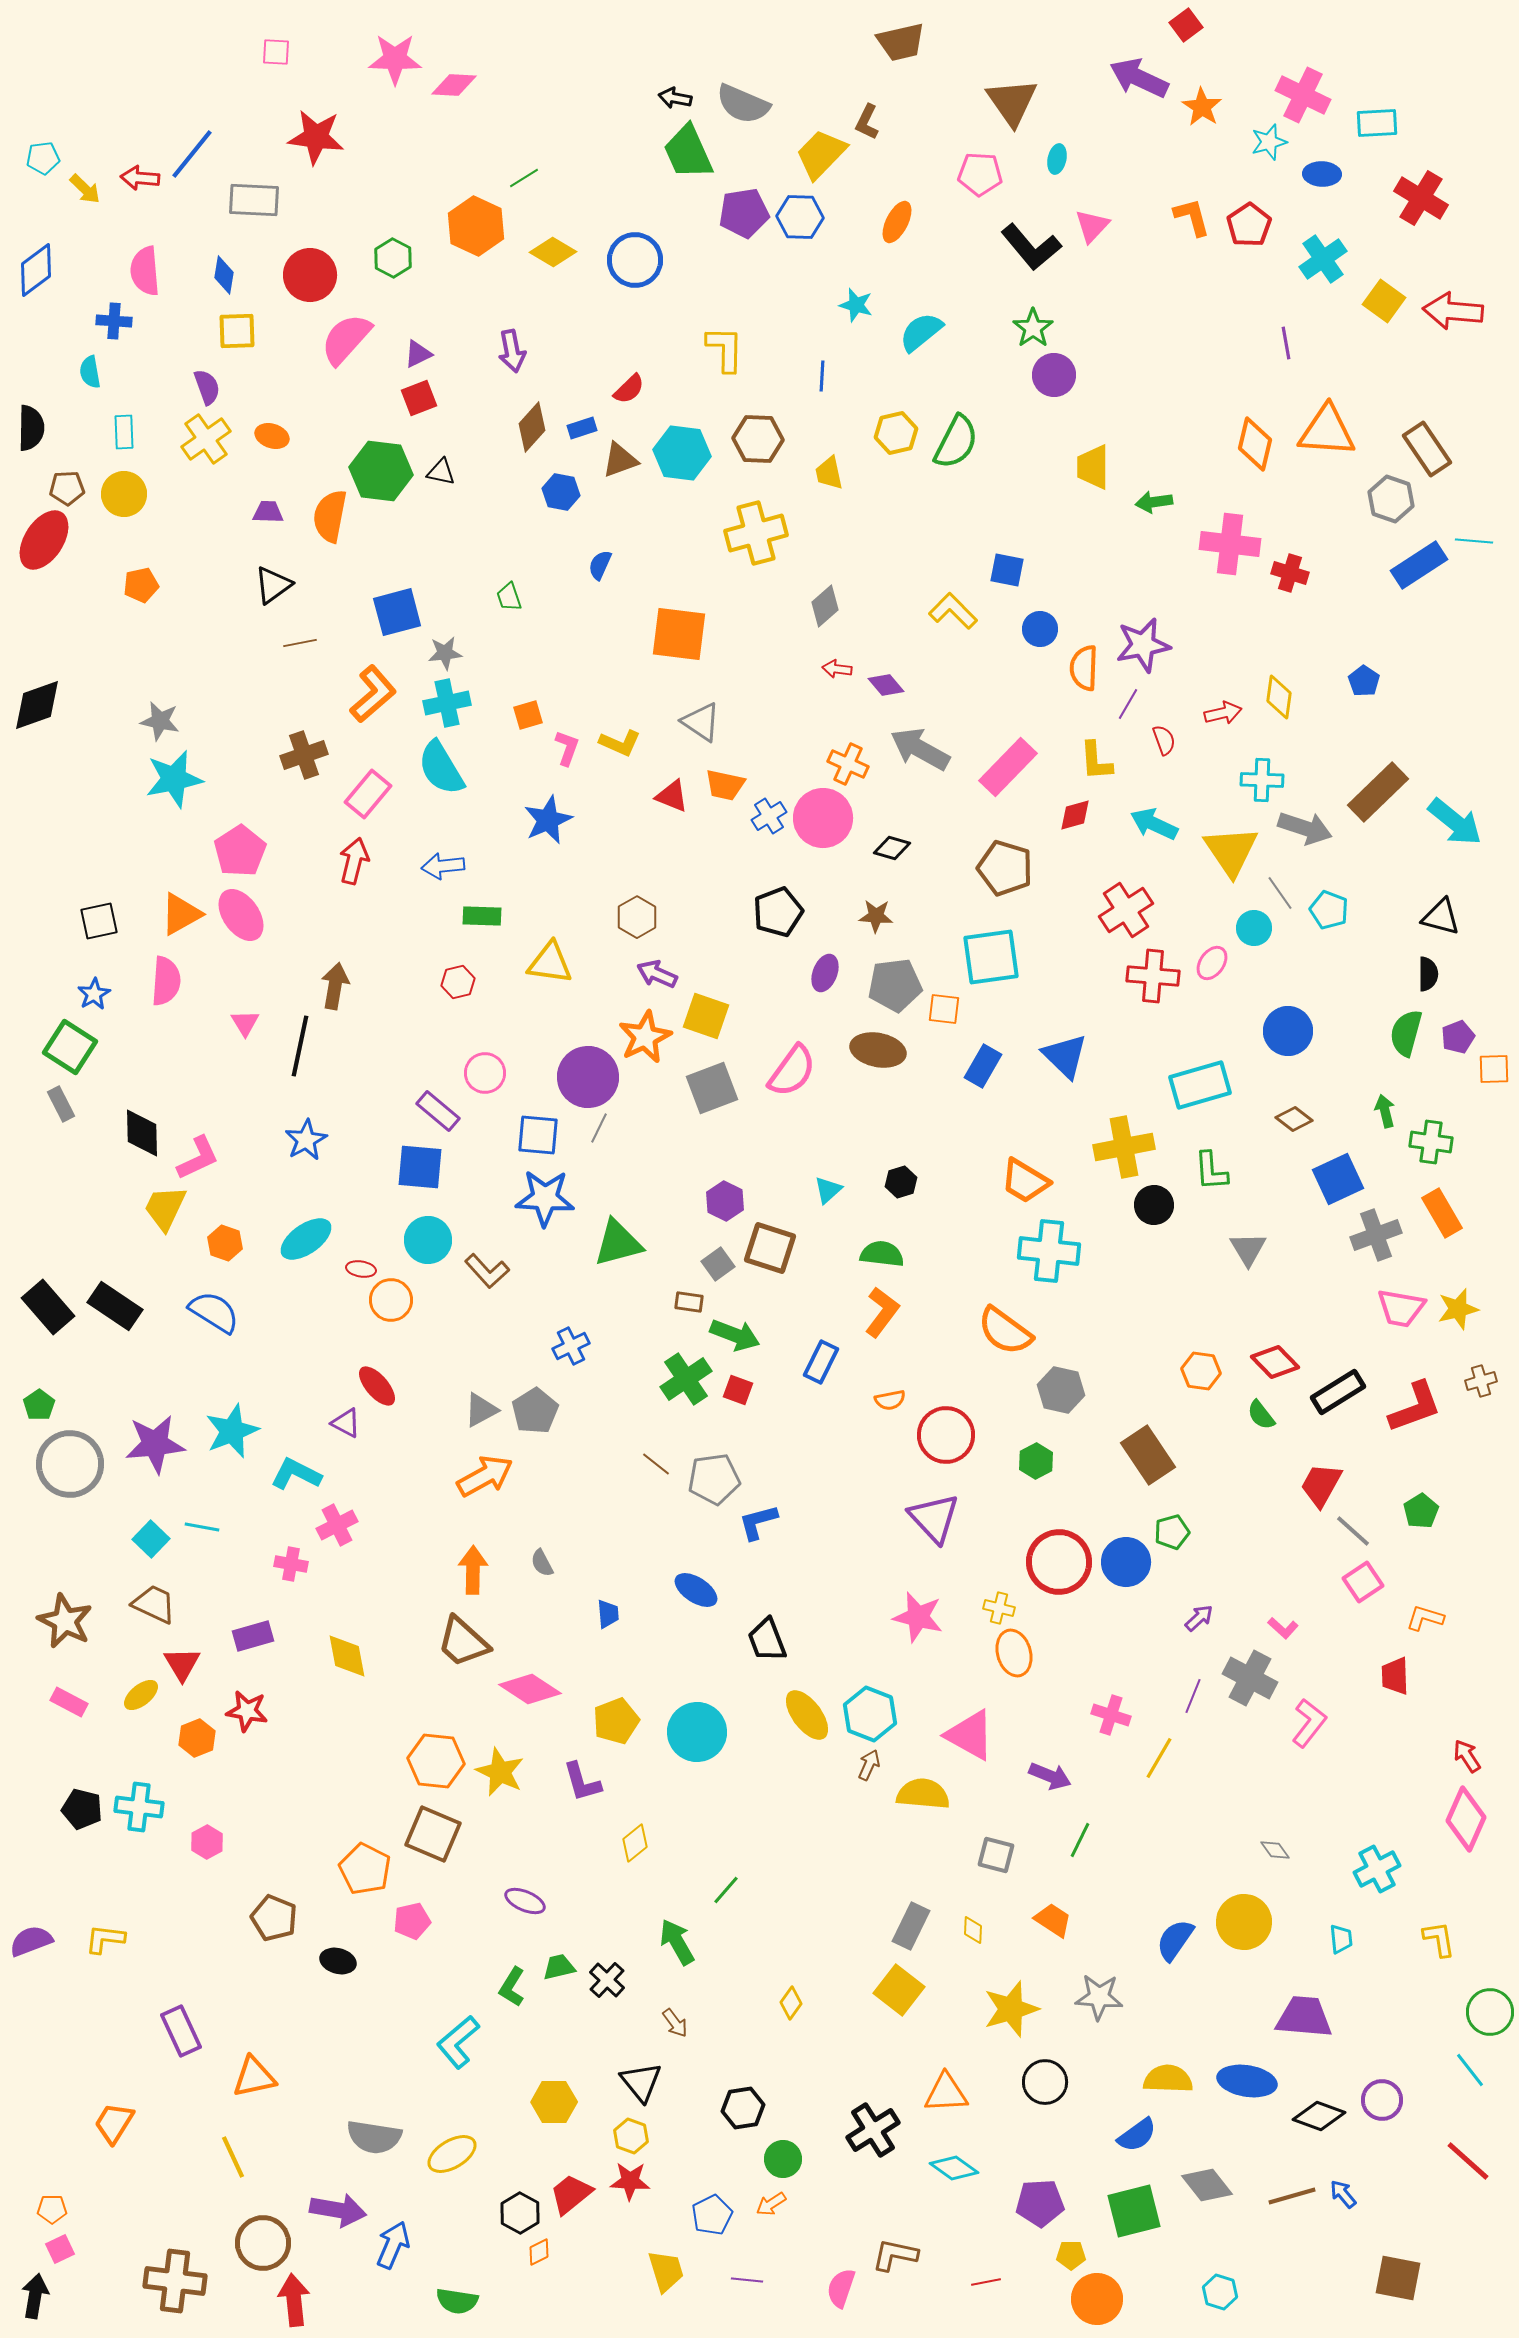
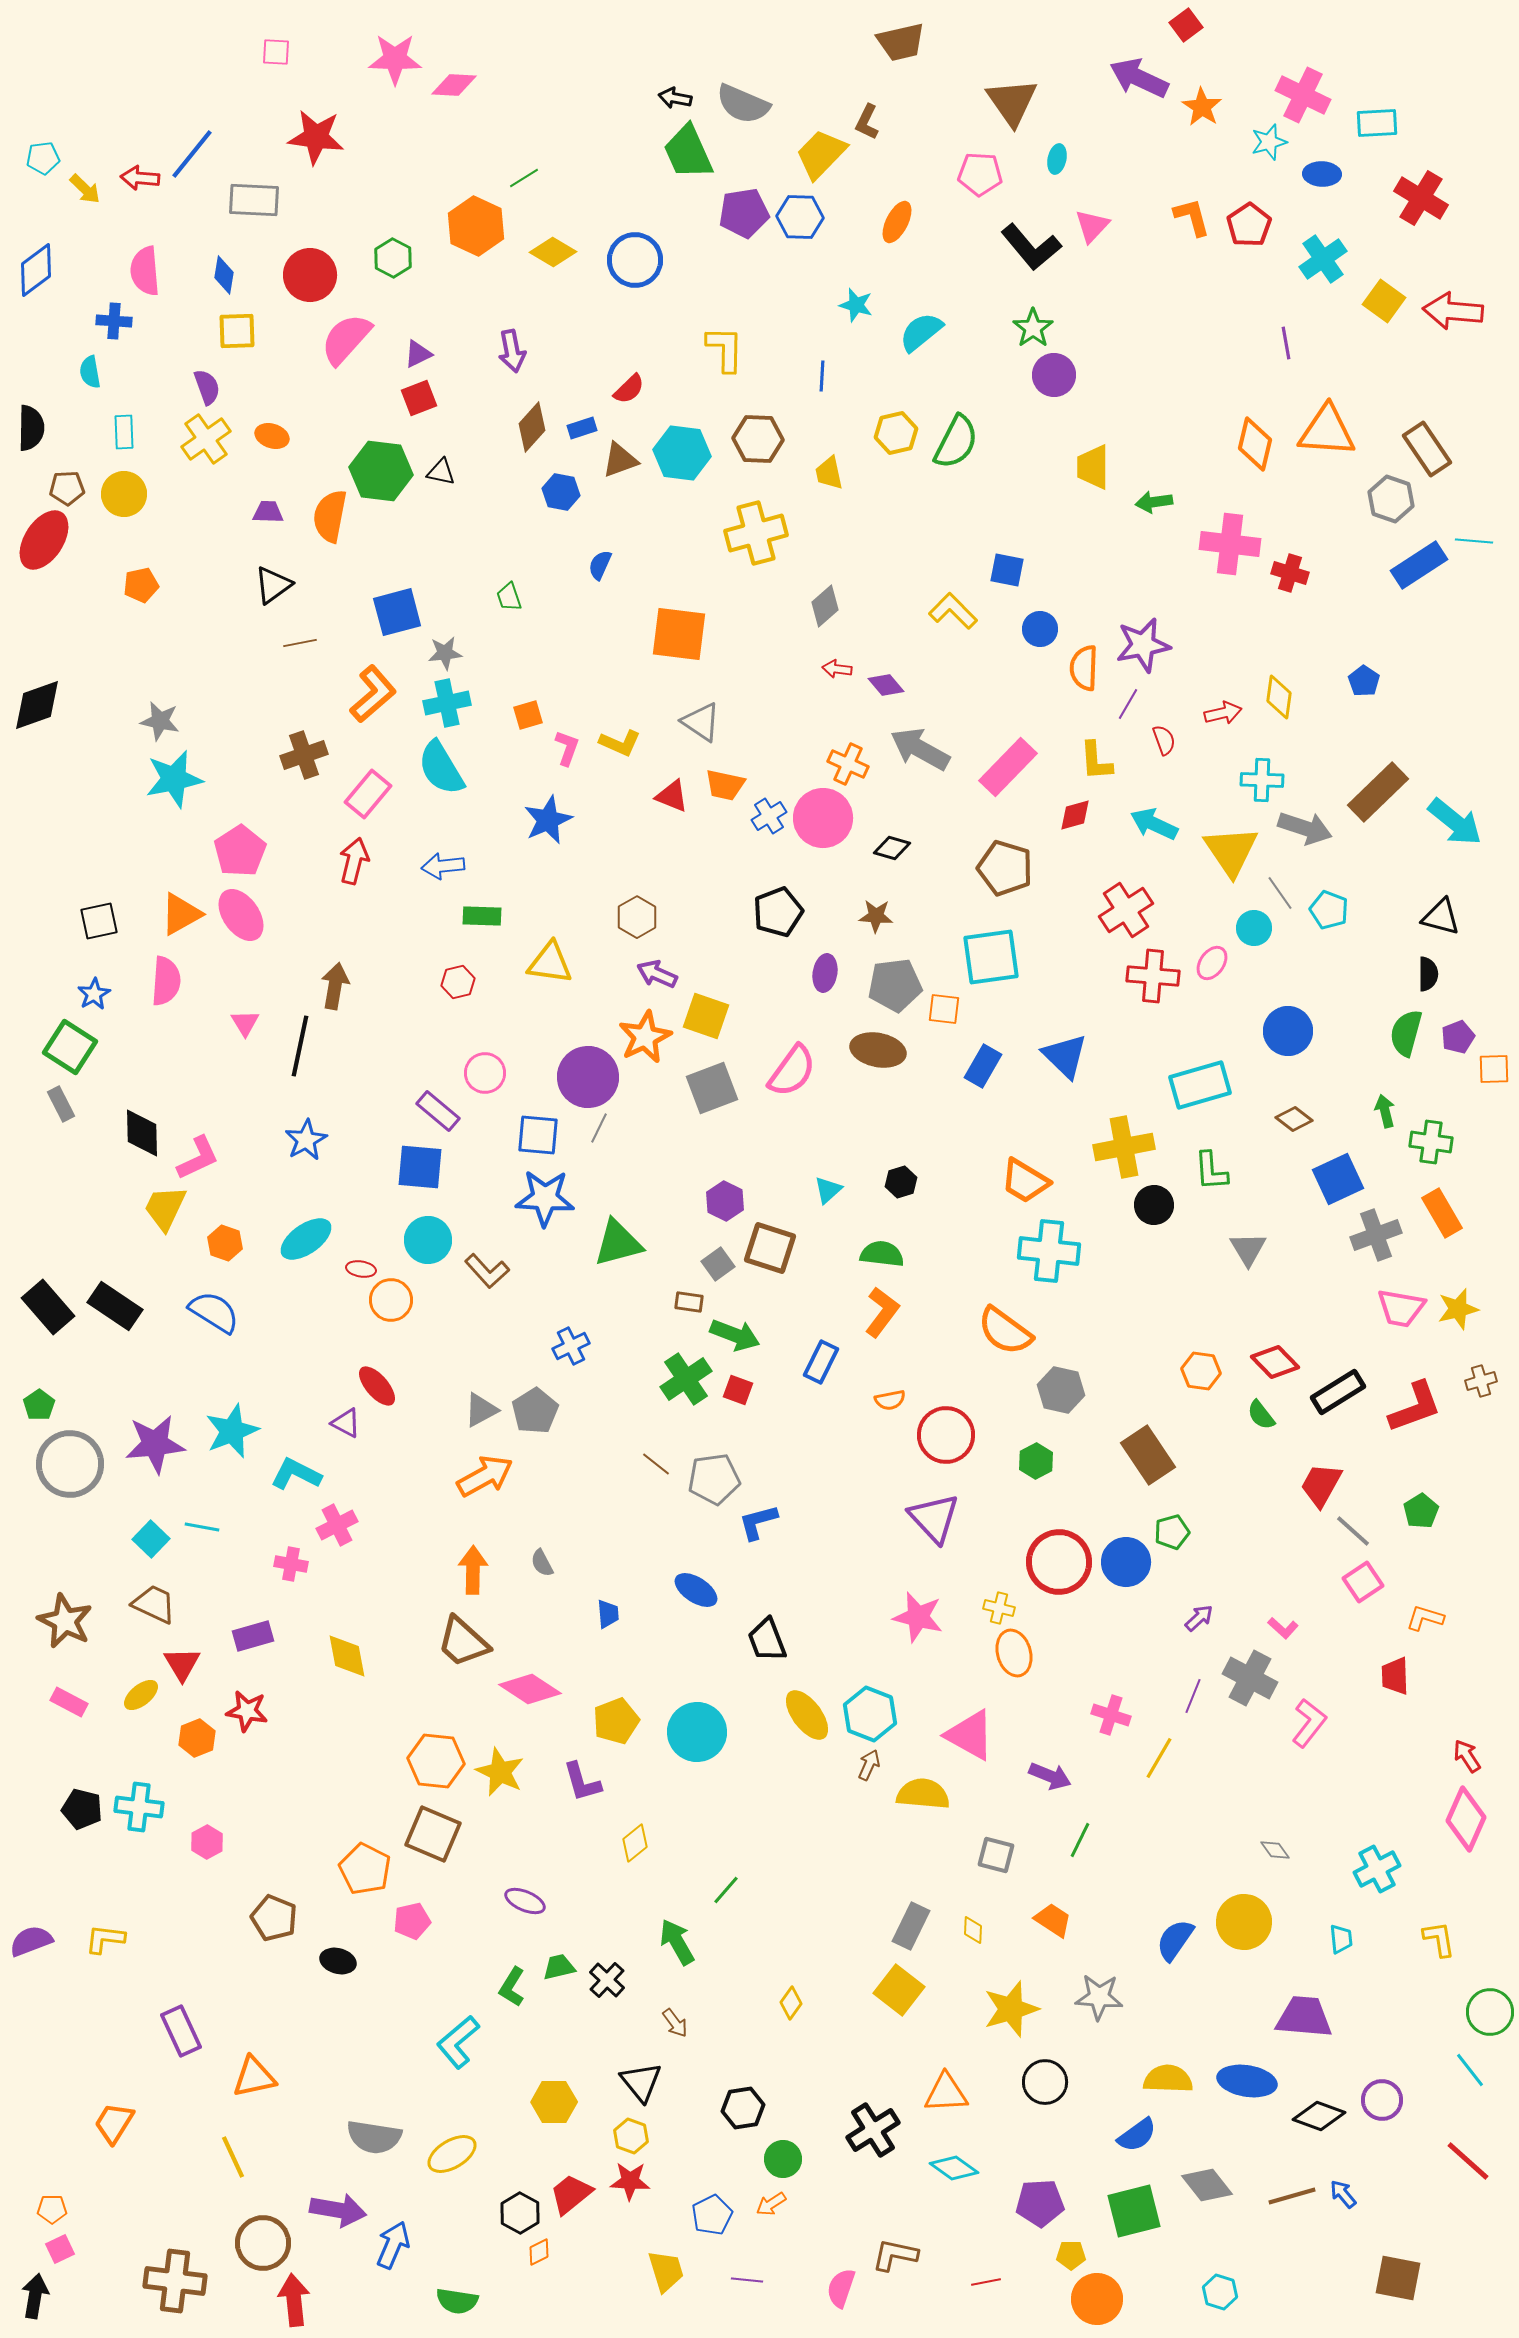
purple ellipse at (825, 973): rotated 12 degrees counterclockwise
